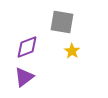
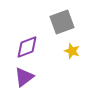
gray square: rotated 30 degrees counterclockwise
yellow star: rotated 14 degrees counterclockwise
